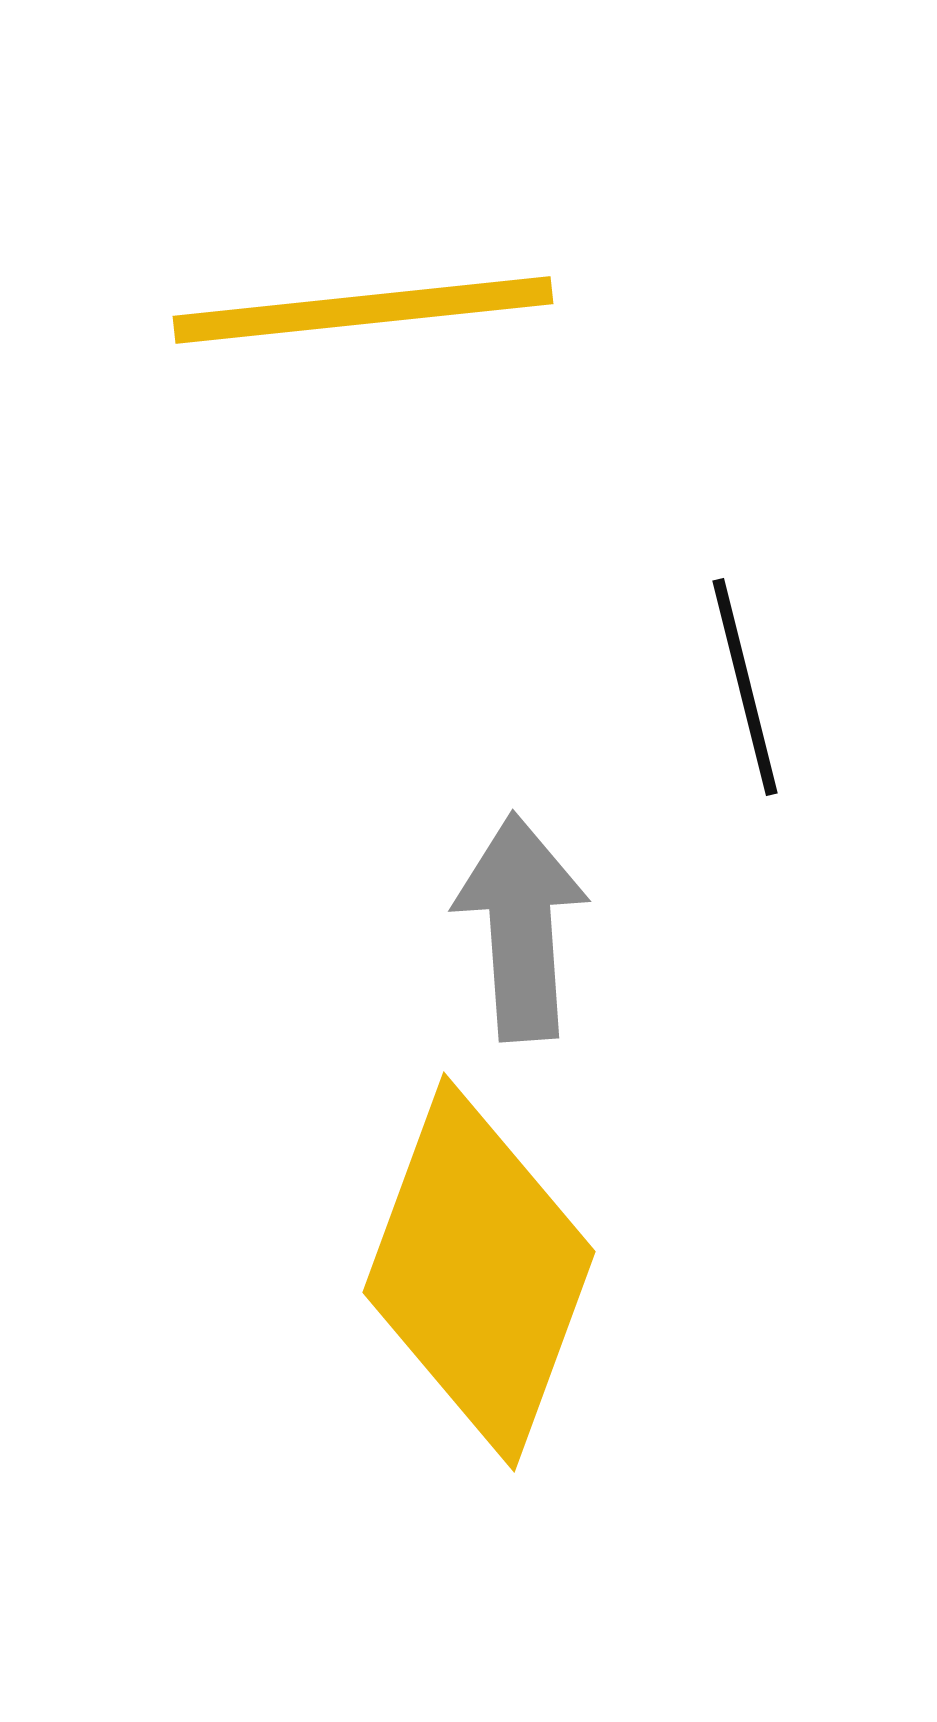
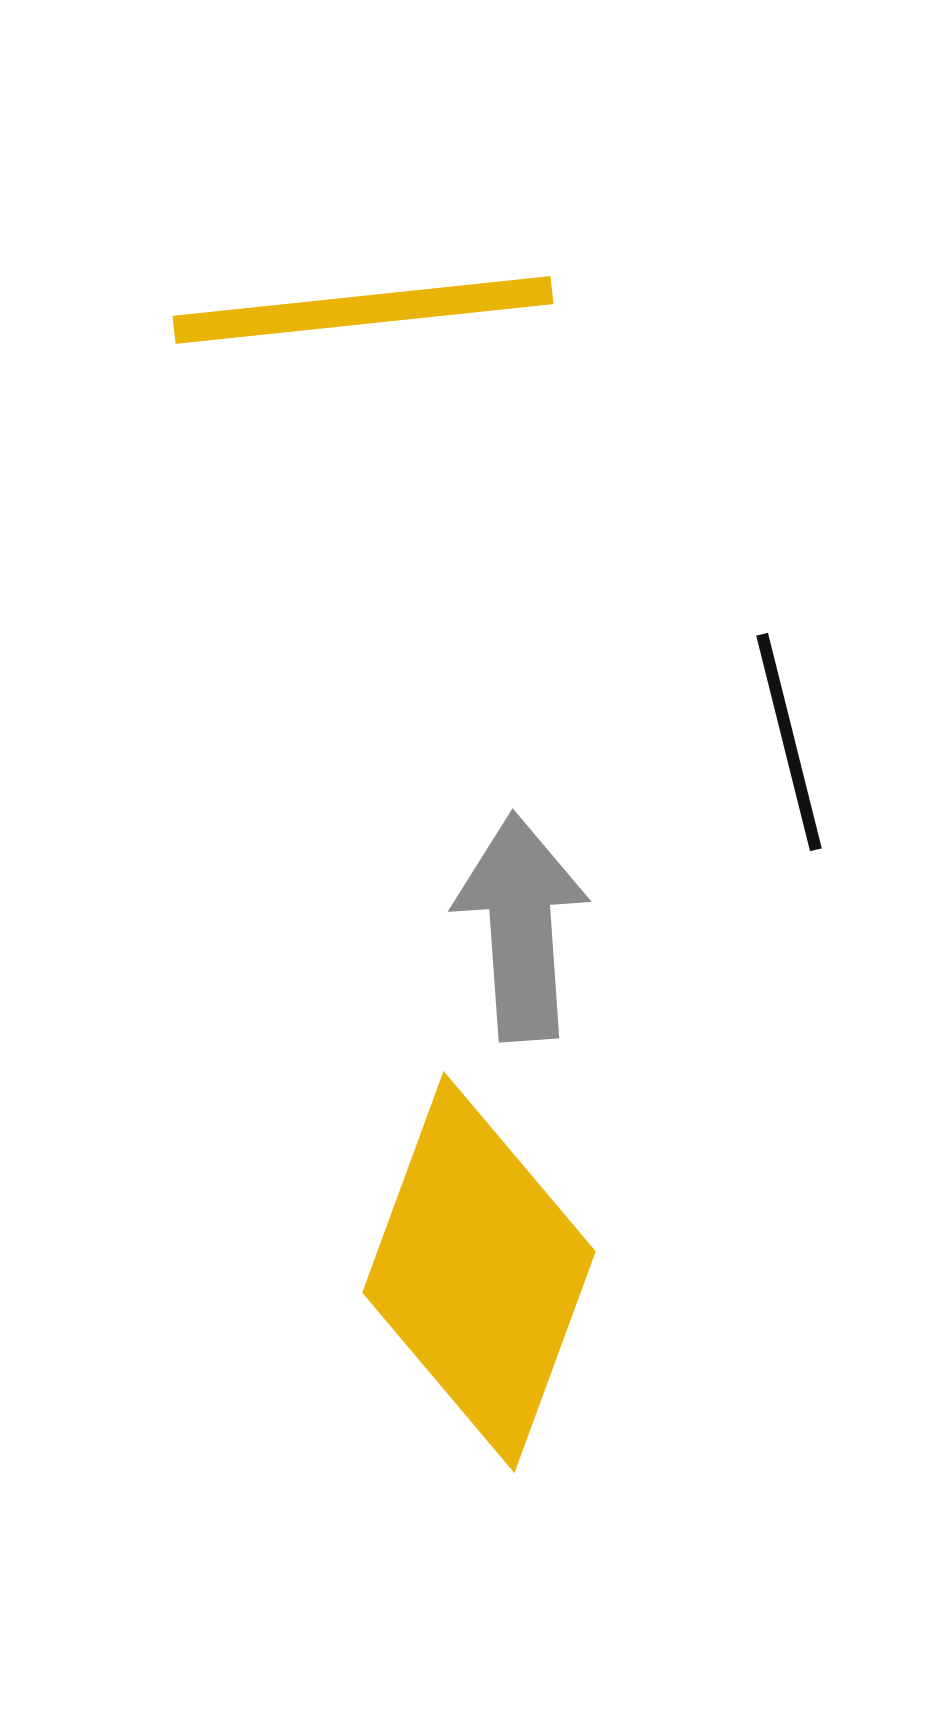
black line: moved 44 px right, 55 px down
